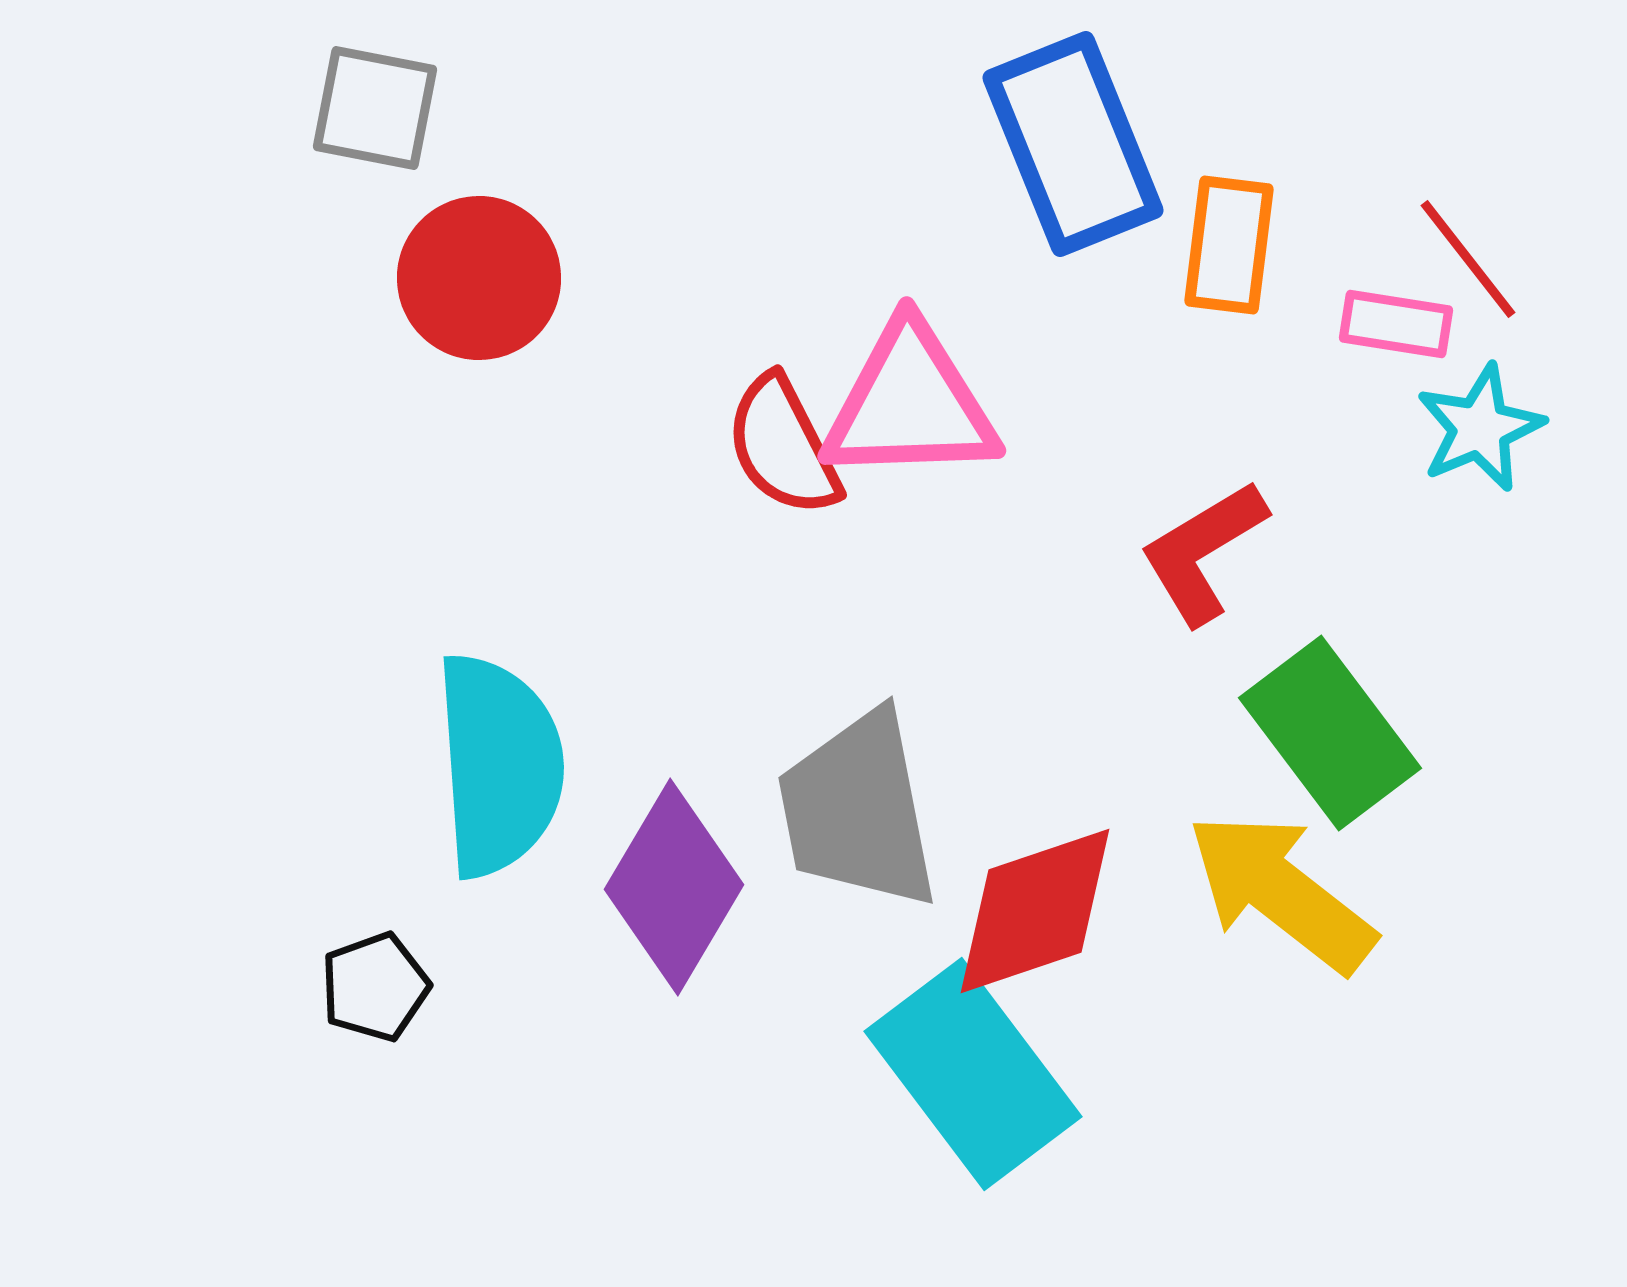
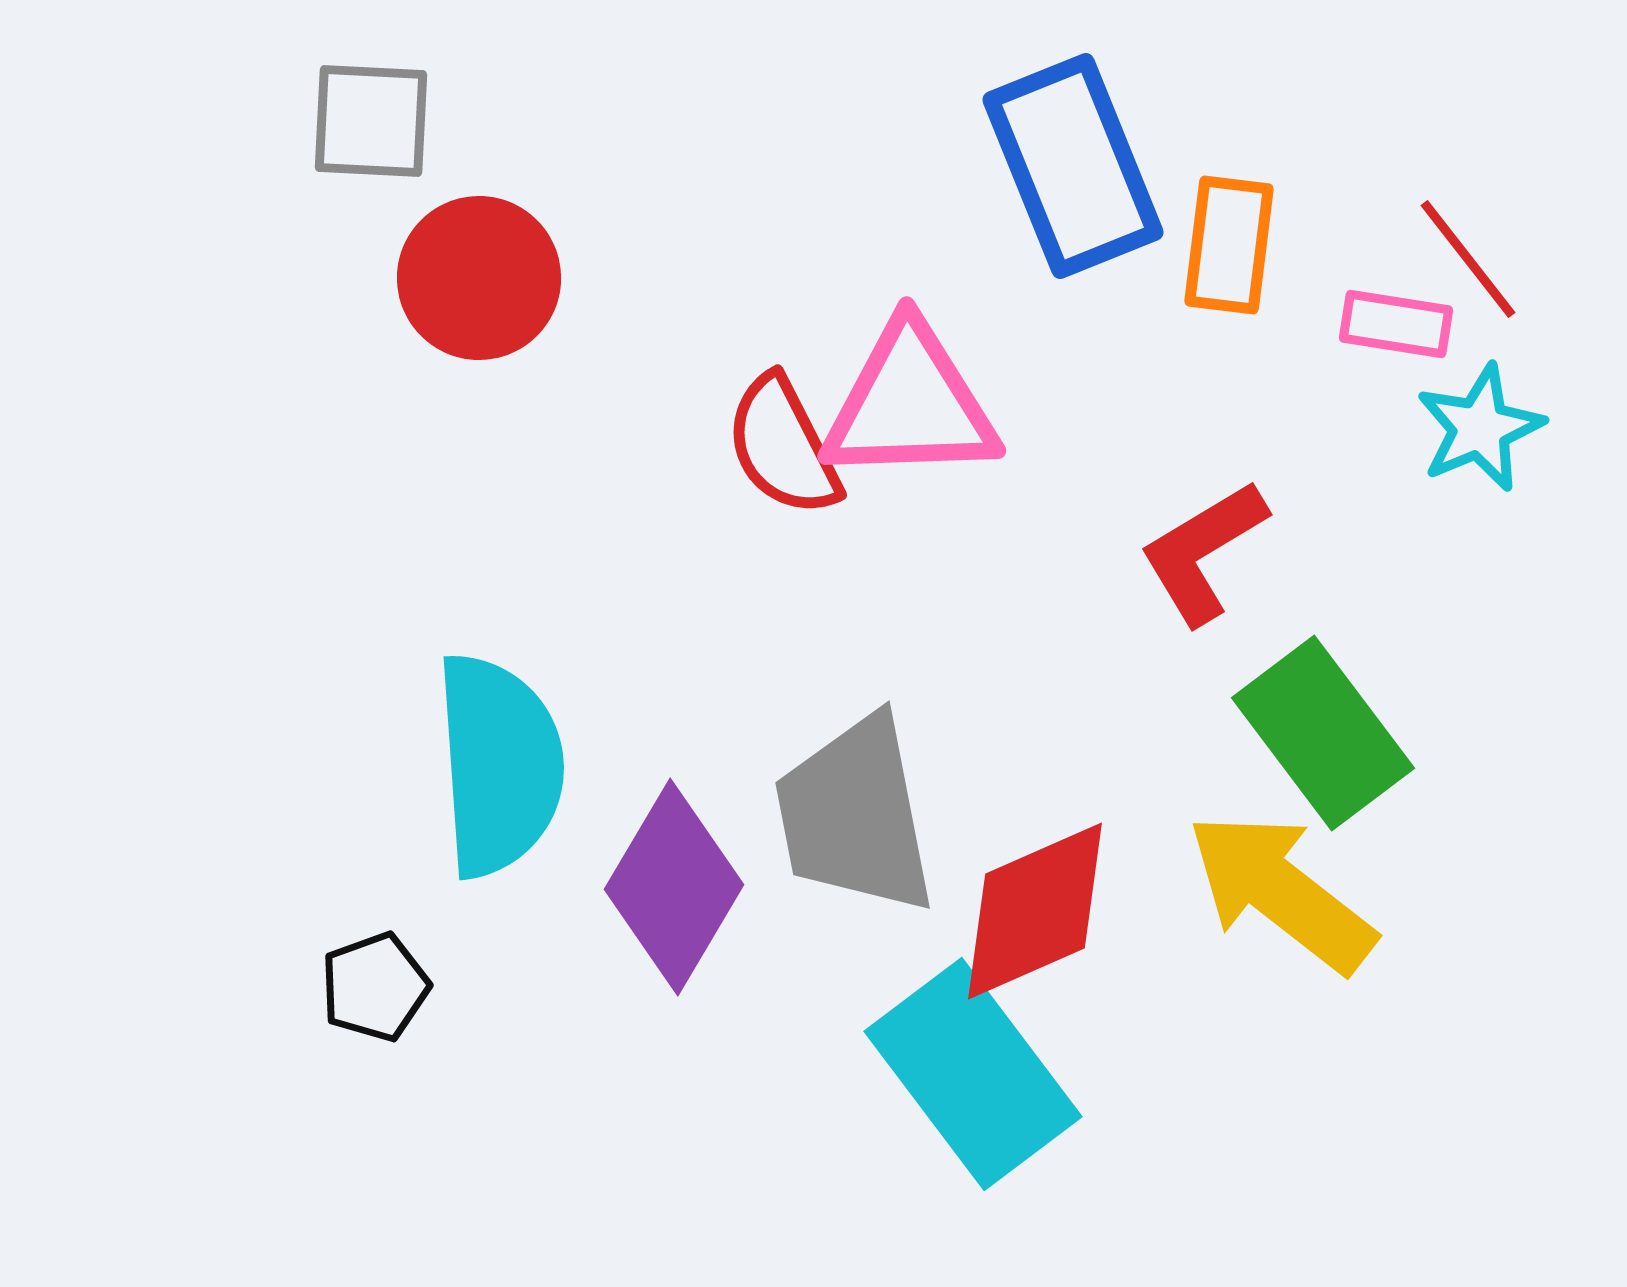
gray square: moved 4 px left, 13 px down; rotated 8 degrees counterclockwise
blue rectangle: moved 22 px down
green rectangle: moved 7 px left
gray trapezoid: moved 3 px left, 5 px down
red diamond: rotated 5 degrees counterclockwise
